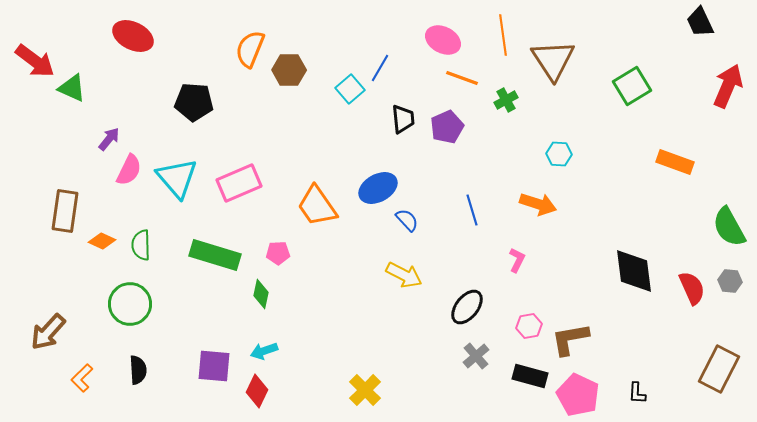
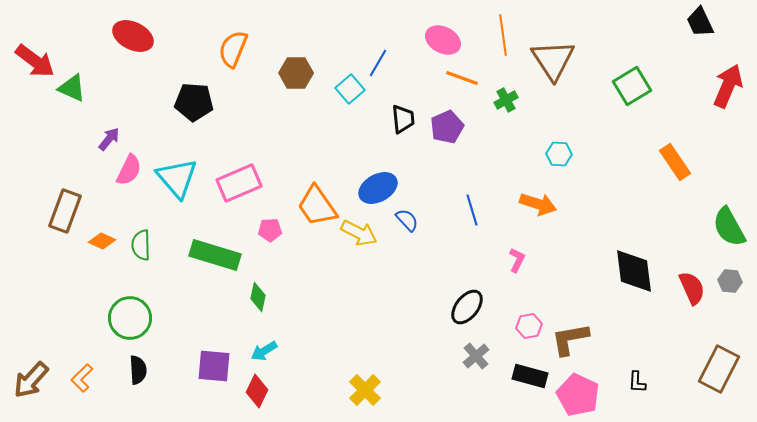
orange semicircle at (250, 49): moved 17 px left
blue line at (380, 68): moved 2 px left, 5 px up
brown hexagon at (289, 70): moved 7 px right, 3 px down
orange rectangle at (675, 162): rotated 36 degrees clockwise
brown rectangle at (65, 211): rotated 12 degrees clockwise
pink pentagon at (278, 253): moved 8 px left, 23 px up
yellow arrow at (404, 275): moved 45 px left, 42 px up
green diamond at (261, 294): moved 3 px left, 3 px down
green circle at (130, 304): moved 14 px down
brown arrow at (48, 332): moved 17 px left, 48 px down
cyan arrow at (264, 351): rotated 12 degrees counterclockwise
black L-shape at (637, 393): moved 11 px up
